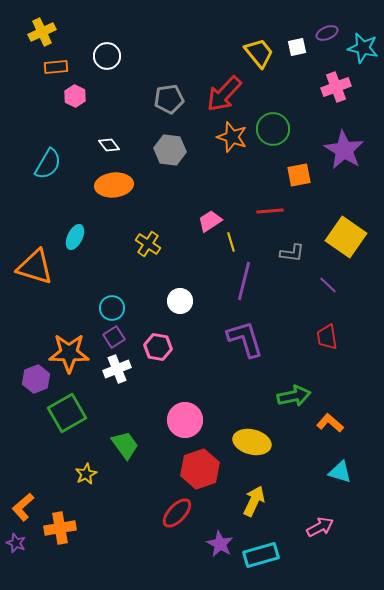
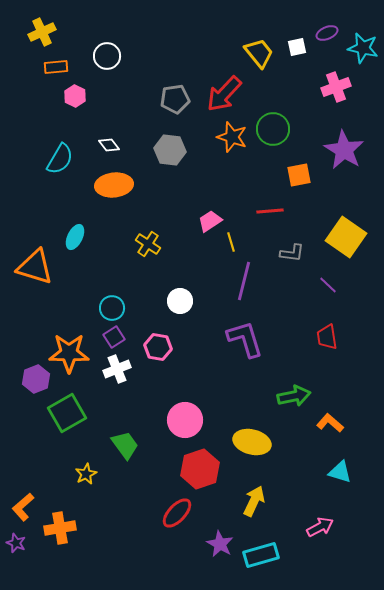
gray pentagon at (169, 99): moved 6 px right
cyan semicircle at (48, 164): moved 12 px right, 5 px up
